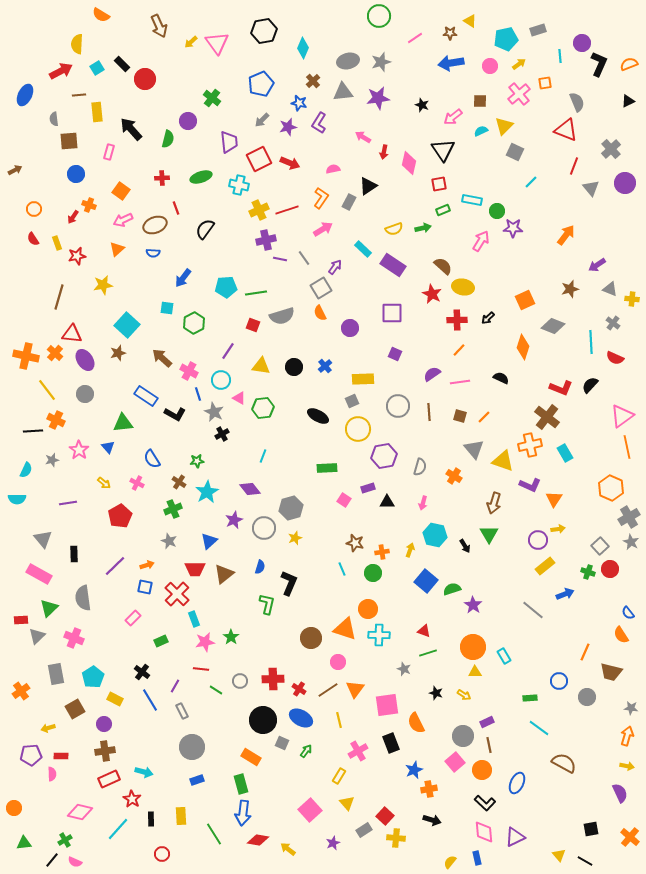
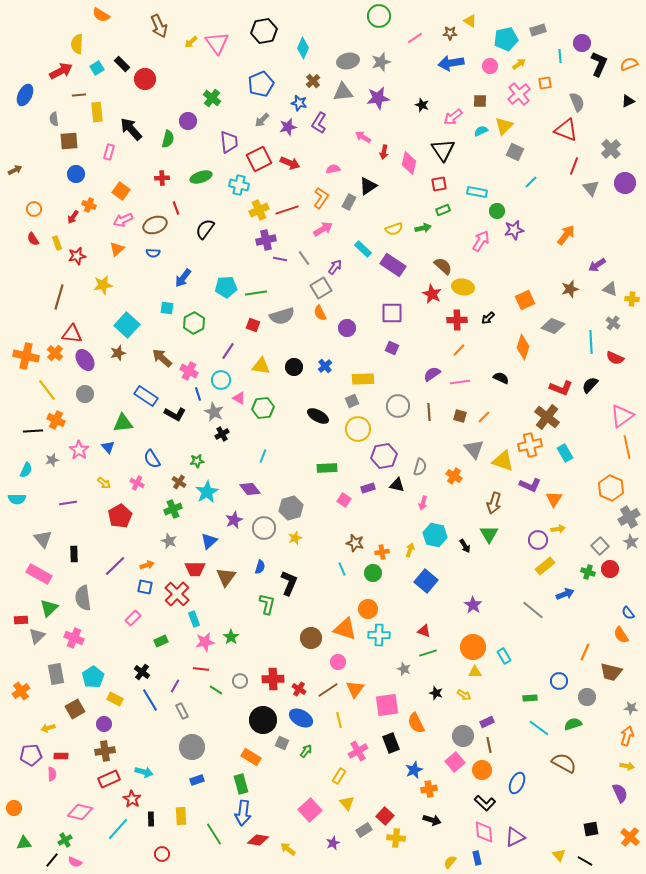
cyan rectangle at (472, 200): moved 5 px right, 8 px up
purple star at (513, 228): moved 1 px right, 2 px down; rotated 12 degrees counterclockwise
purple circle at (350, 328): moved 3 px left
purple square at (395, 354): moved 3 px left, 6 px up
black triangle at (387, 502): moved 10 px right, 17 px up; rotated 14 degrees clockwise
brown triangle at (224, 574): moved 2 px right, 3 px down; rotated 15 degrees counterclockwise
green semicircle at (452, 589): moved 121 px right, 135 px down
